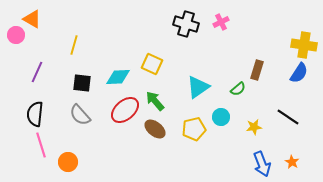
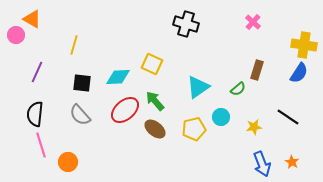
pink cross: moved 32 px right; rotated 21 degrees counterclockwise
